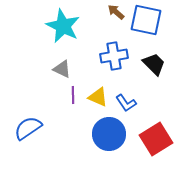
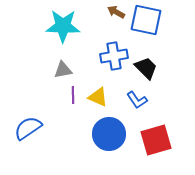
brown arrow: rotated 12 degrees counterclockwise
cyan star: rotated 24 degrees counterclockwise
black trapezoid: moved 8 px left, 4 px down
gray triangle: moved 1 px right, 1 px down; rotated 36 degrees counterclockwise
blue L-shape: moved 11 px right, 3 px up
red square: moved 1 px down; rotated 16 degrees clockwise
